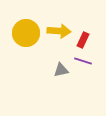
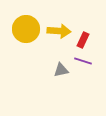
yellow circle: moved 4 px up
